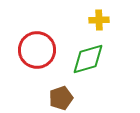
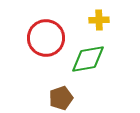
red circle: moved 9 px right, 12 px up
green diamond: rotated 6 degrees clockwise
